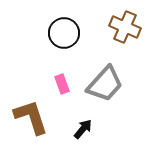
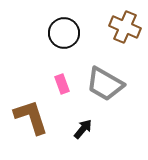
gray trapezoid: rotated 78 degrees clockwise
